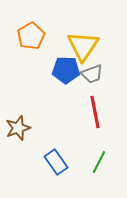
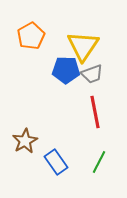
brown star: moved 7 px right, 13 px down; rotated 10 degrees counterclockwise
